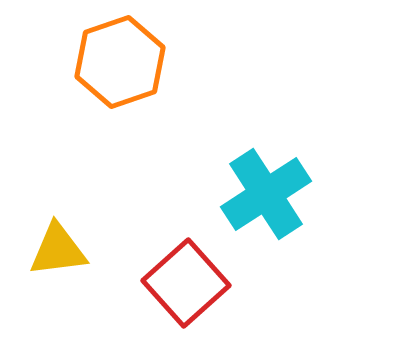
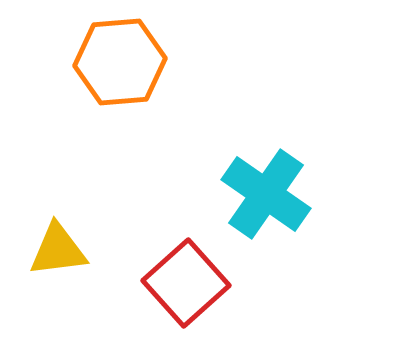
orange hexagon: rotated 14 degrees clockwise
cyan cross: rotated 22 degrees counterclockwise
